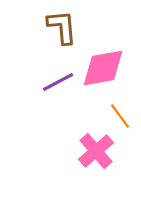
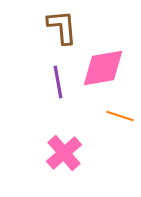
purple line: rotated 72 degrees counterclockwise
orange line: rotated 36 degrees counterclockwise
pink cross: moved 32 px left, 2 px down
